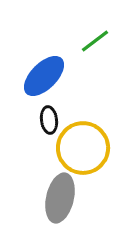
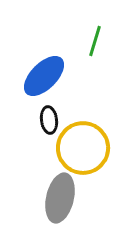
green line: rotated 36 degrees counterclockwise
